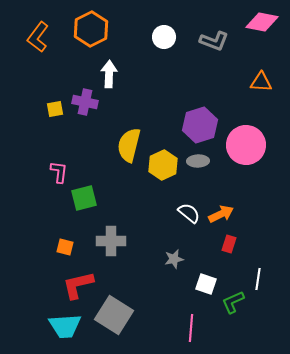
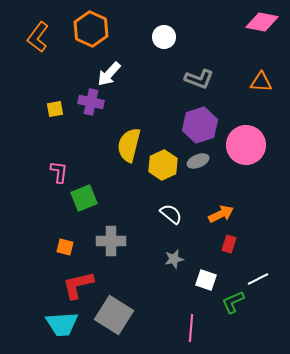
orange hexagon: rotated 8 degrees counterclockwise
gray L-shape: moved 15 px left, 38 px down
white arrow: rotated 140 degrees counterclockwise
purple cross: moved 6 px right
gray ellipse: rotated 20 degrees counterclockwise
green square: rotated 8 degrees counterclockwise
white semicircle: moved 18 px left, 1 px down
white line: rotated 55 degrees clockwise
white square: moved 4 px up
cyan trapezoid: moved 3 px left, 2 px up
